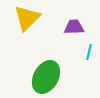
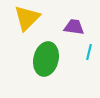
purple trapezoid: rotated 10 degrees clockwise
green ellipse: moved 18 px up; rotated 16 degrees counterclockwise
